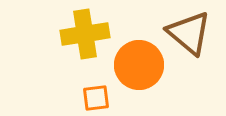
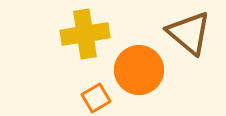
orange circle: moved 5 px down
orange square: rotated 24 degrees counterclockwise
